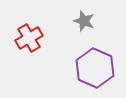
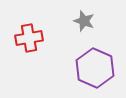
red cross: rotated 20 degrees clockwise
